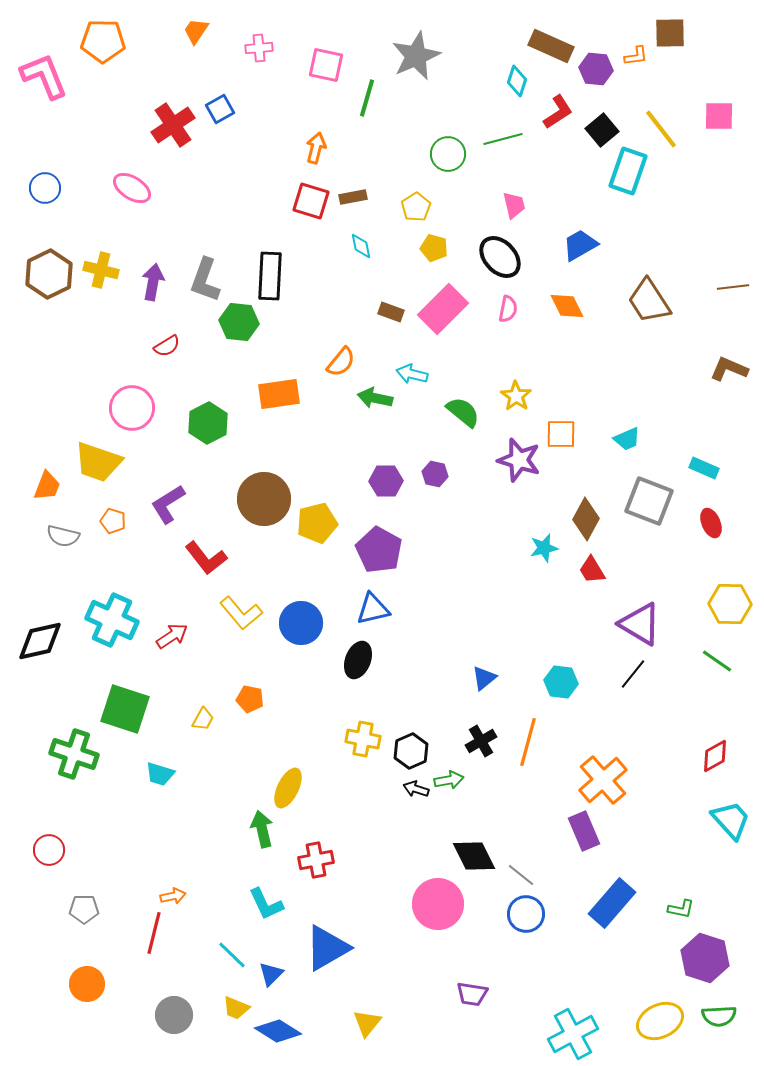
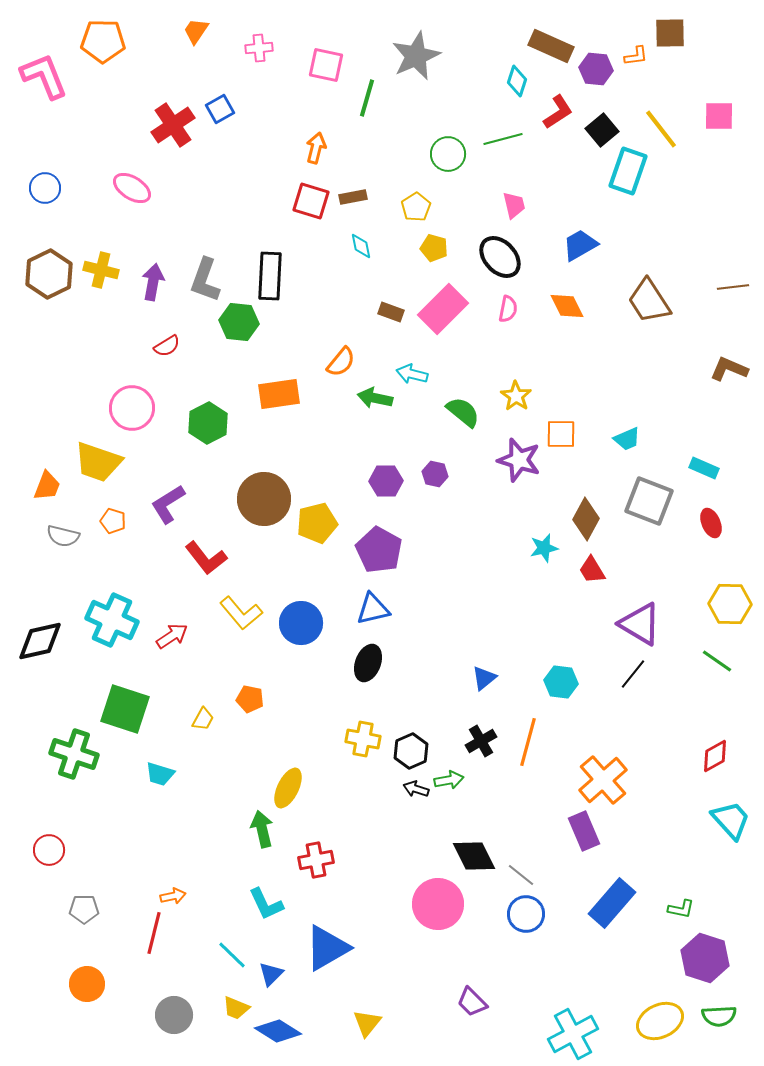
black ellipse at (358, 660): moved 10 px right, 3 px down
purple trapezoid at (472, 994): moved 8 px down; rotated 36 degrees clockwise
